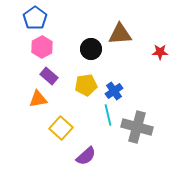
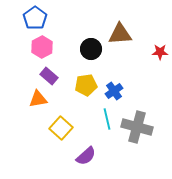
cyan line: moved 1 px left, 4 px down
